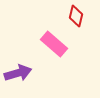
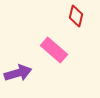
pink rectangle: moved 6 px down
